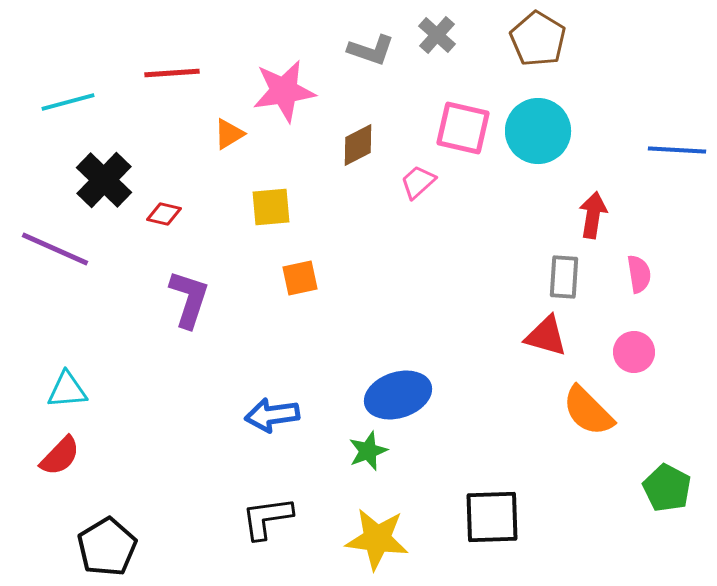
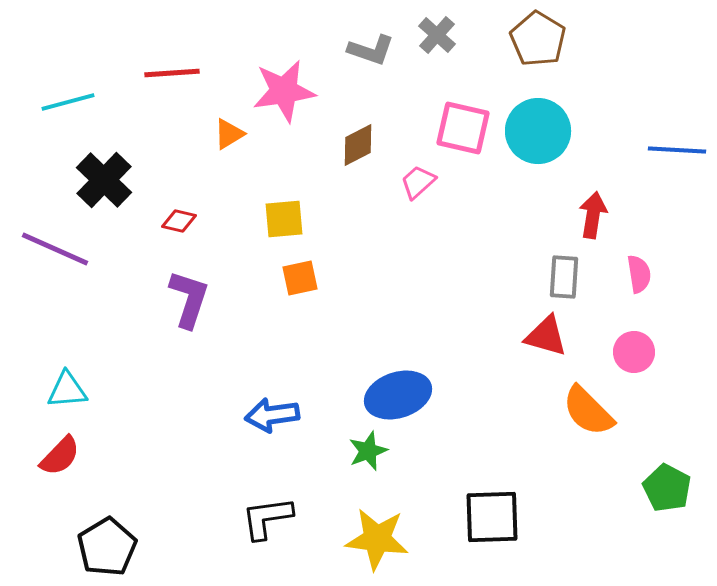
yellow square: moved 13 px right, 12 px down
red diamond: moved 15 px right, 7 px down
